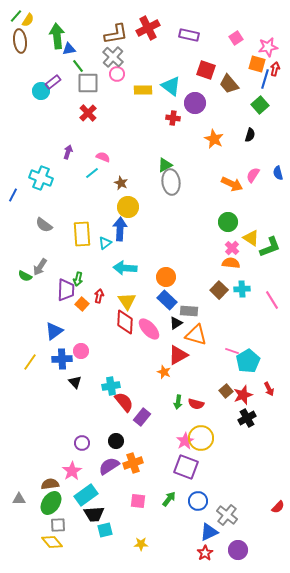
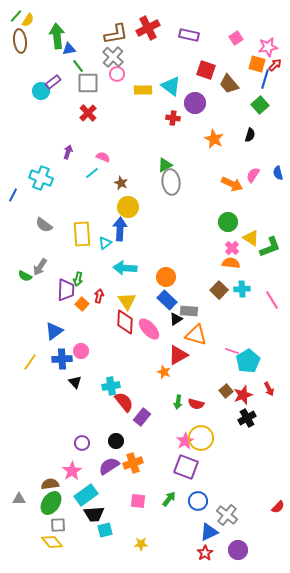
red arrow at (275, 69): moved 4 px up; rotated 32 degrees clockwise
black triangle at (176, 323): moved 4 px up
